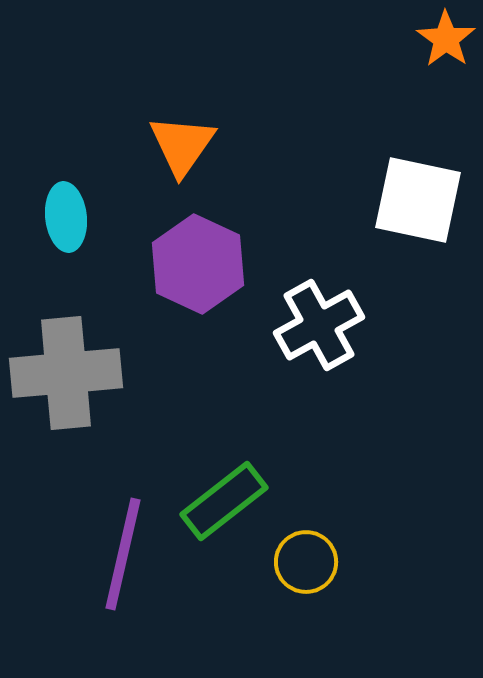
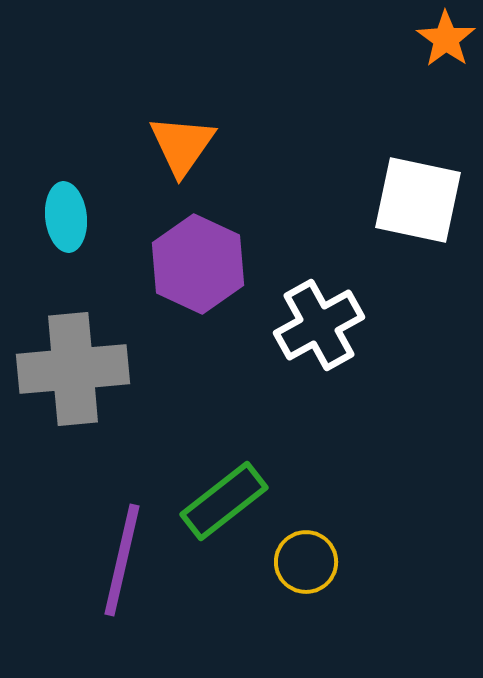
gray cross: moved 7 px right, 4 px up
purple line: moved 1 px left, 6 px down
